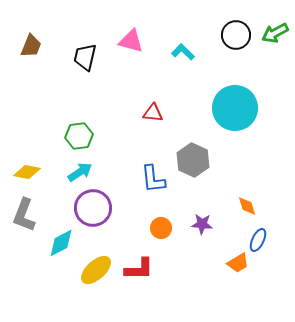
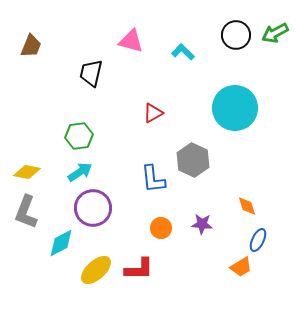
black trapezoid: moved 6 px right, 16 px down
red triangle: rotated 35 degrees counterclockwise
gray L-shape: moved 2 px right, 3 px up
orange trapezoid: moved 3 px right, 4 px down
